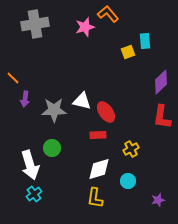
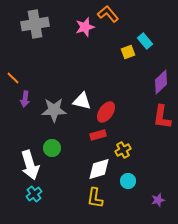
cyan rectangle: rotated 35 degrees counterclockwise
red ellipse: rotated 70 degrees clockwise
red rectangle: rotated 14 degrees counterclockwise
yellow cross: moved 8 px left, 1 px down
